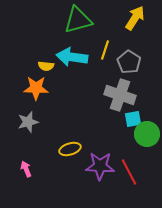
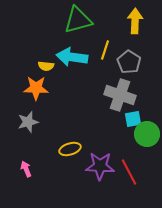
yellow arrow: moved 3 px down; rotated 30 degrees counterclockwise
